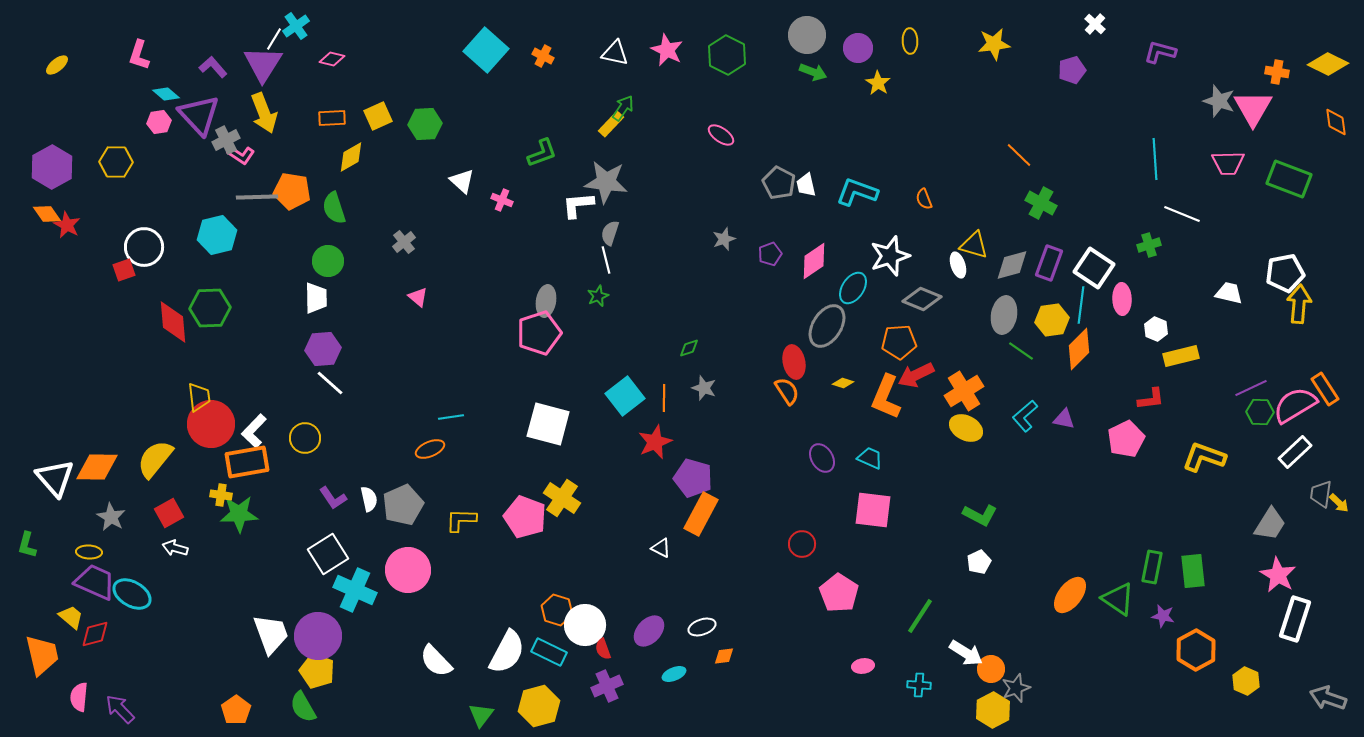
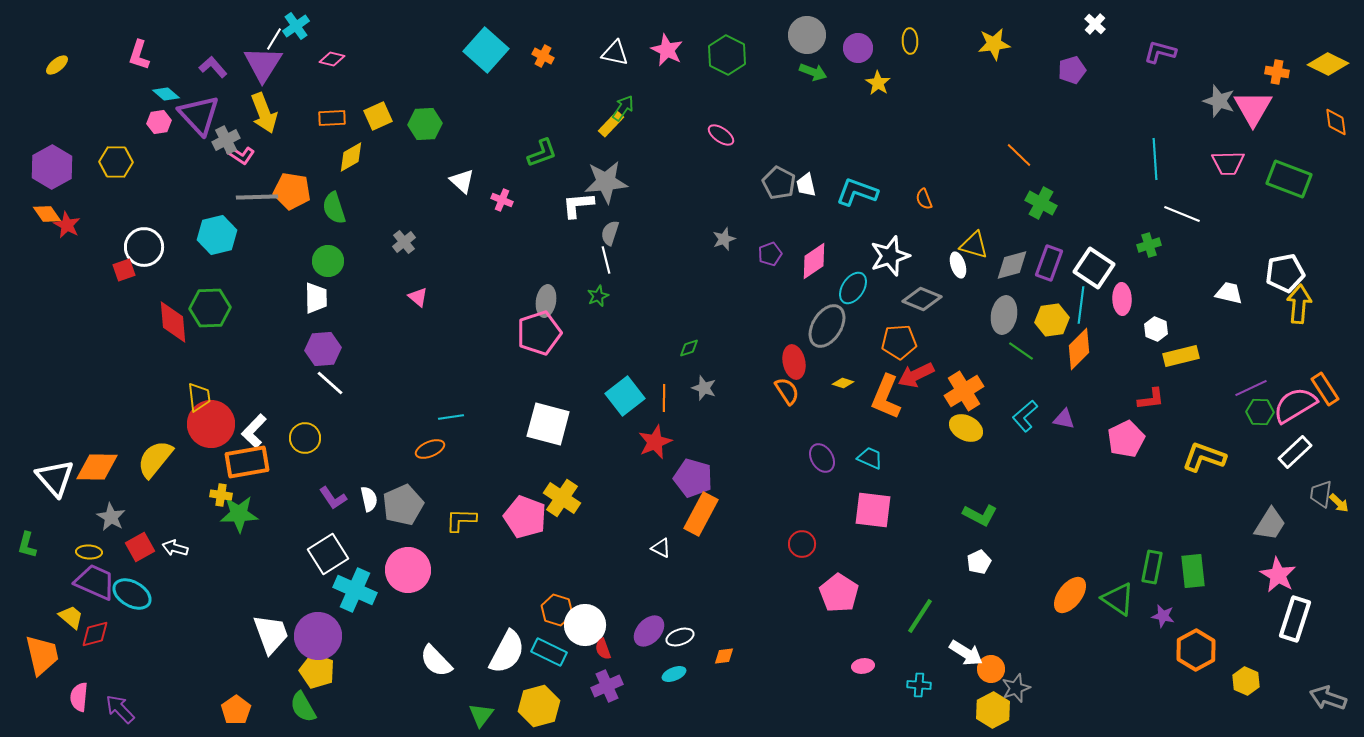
gray star at (606, 182): rotated 12 degrees counterclockwise
red square at (169, 513): moved 29 px left, 34 px down
white ellipse at (702, 627): moved 22 px left, 10 px down
